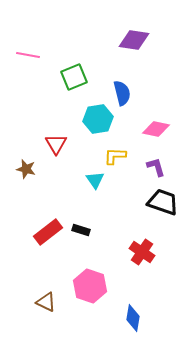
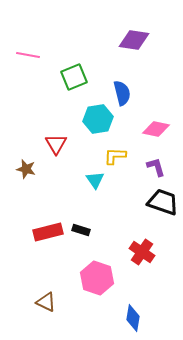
red rectangle: rotated 24 degrees clockwise
pink hexagon: moved 7 px right, 8 px up
